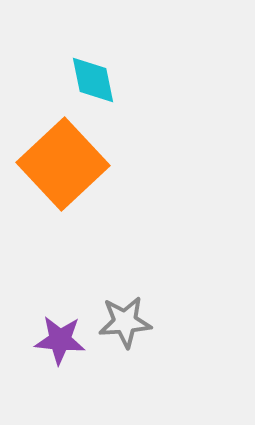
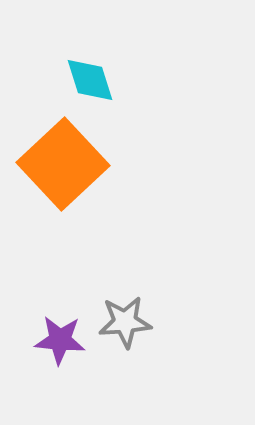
cyan diamond: moved 3 px left; rotated 6 degrees counterclockwise
